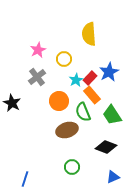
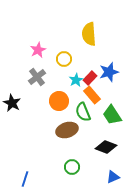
blue star: rotated 12 degrees clockwise
